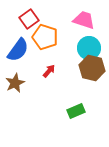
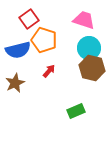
orange pentagon: moved 1 px left, 3 px down
blue semicircle: rotated 40 degrees clockwise
